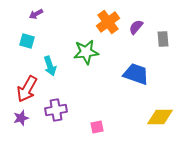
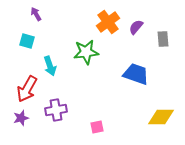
purple arrow: rotated 88 degrees clockwise
yellow diamond: moved 1 px right
